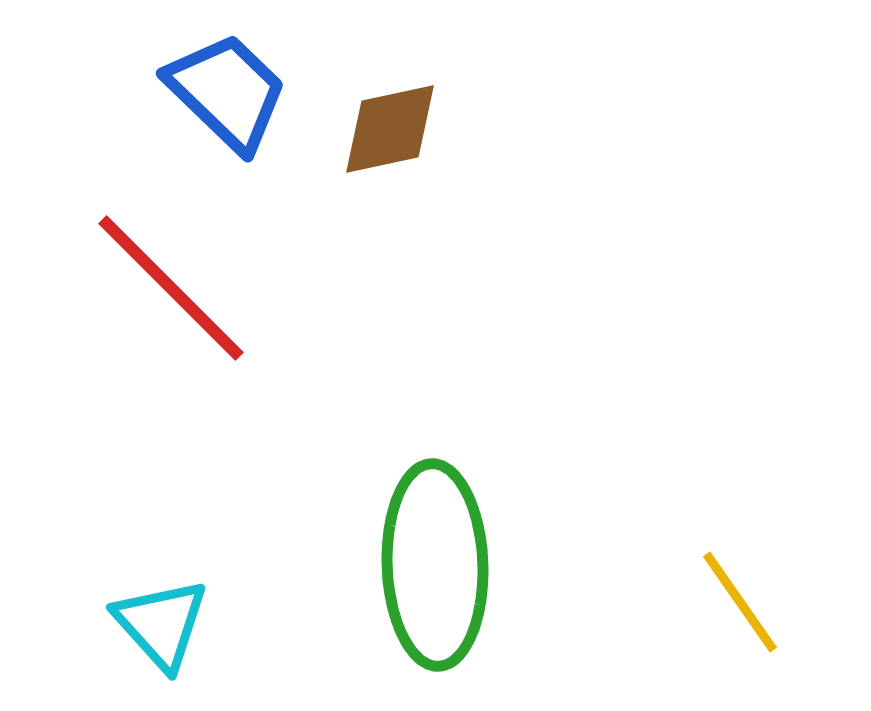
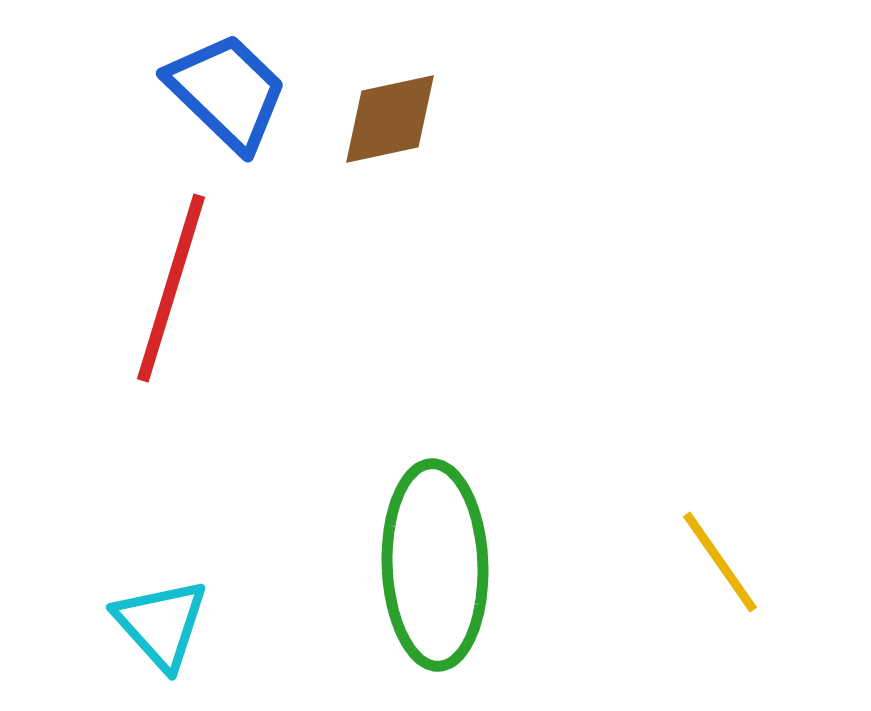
brown diamond: moved 10 px up
red line: rotated 62 degrees clockwise
yellow line: moved 20 px left, 40 px up
